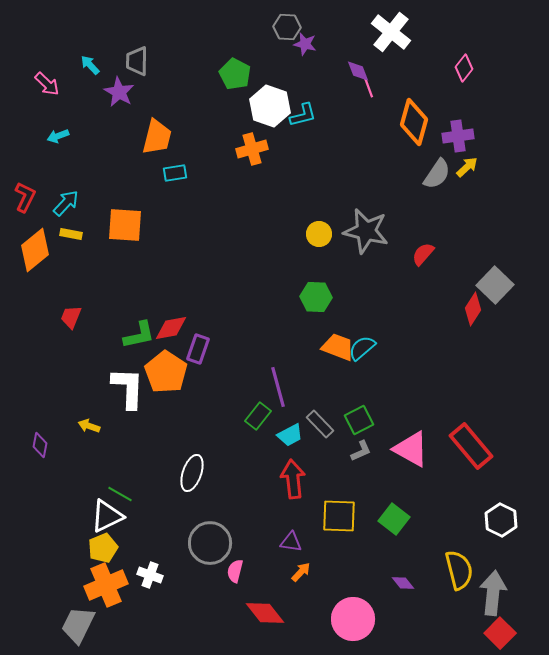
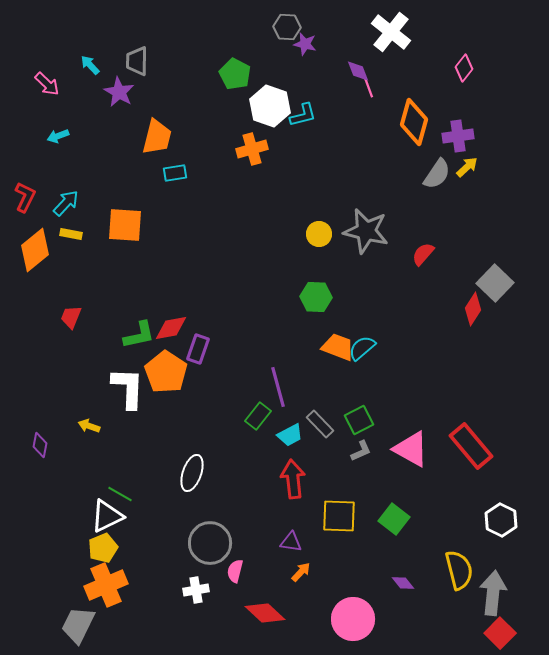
gray square at (495, 285): moved 2 px up
white cross at (150, 575): moved 46 px right, 15 px down; rotated 30 degrees counterclockwise
red diamond at (265, 613): rotated 9 degrees counterclockwise
